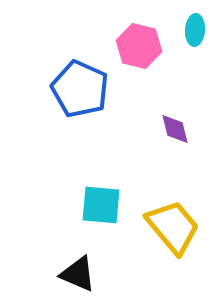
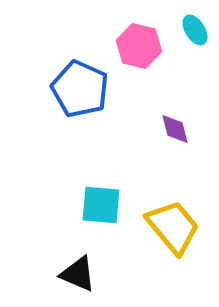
cyan ellipse: rotated 36 degrees counterclockwise
